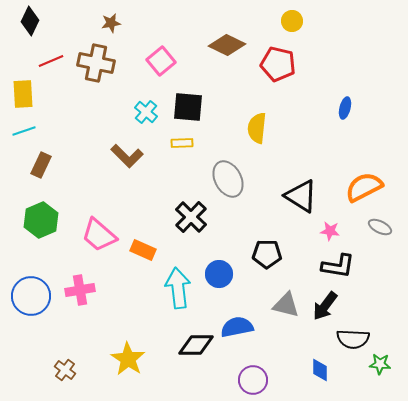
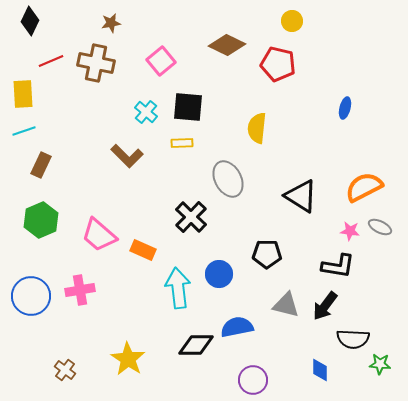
pink star at (330, 231): moved 20 px right
